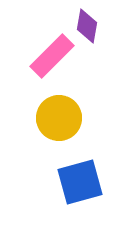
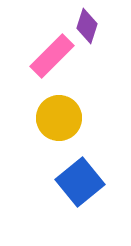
purple diamond: rotated 8 degrees clockwise
blue square: rotated 24 degrees counterclockwise
